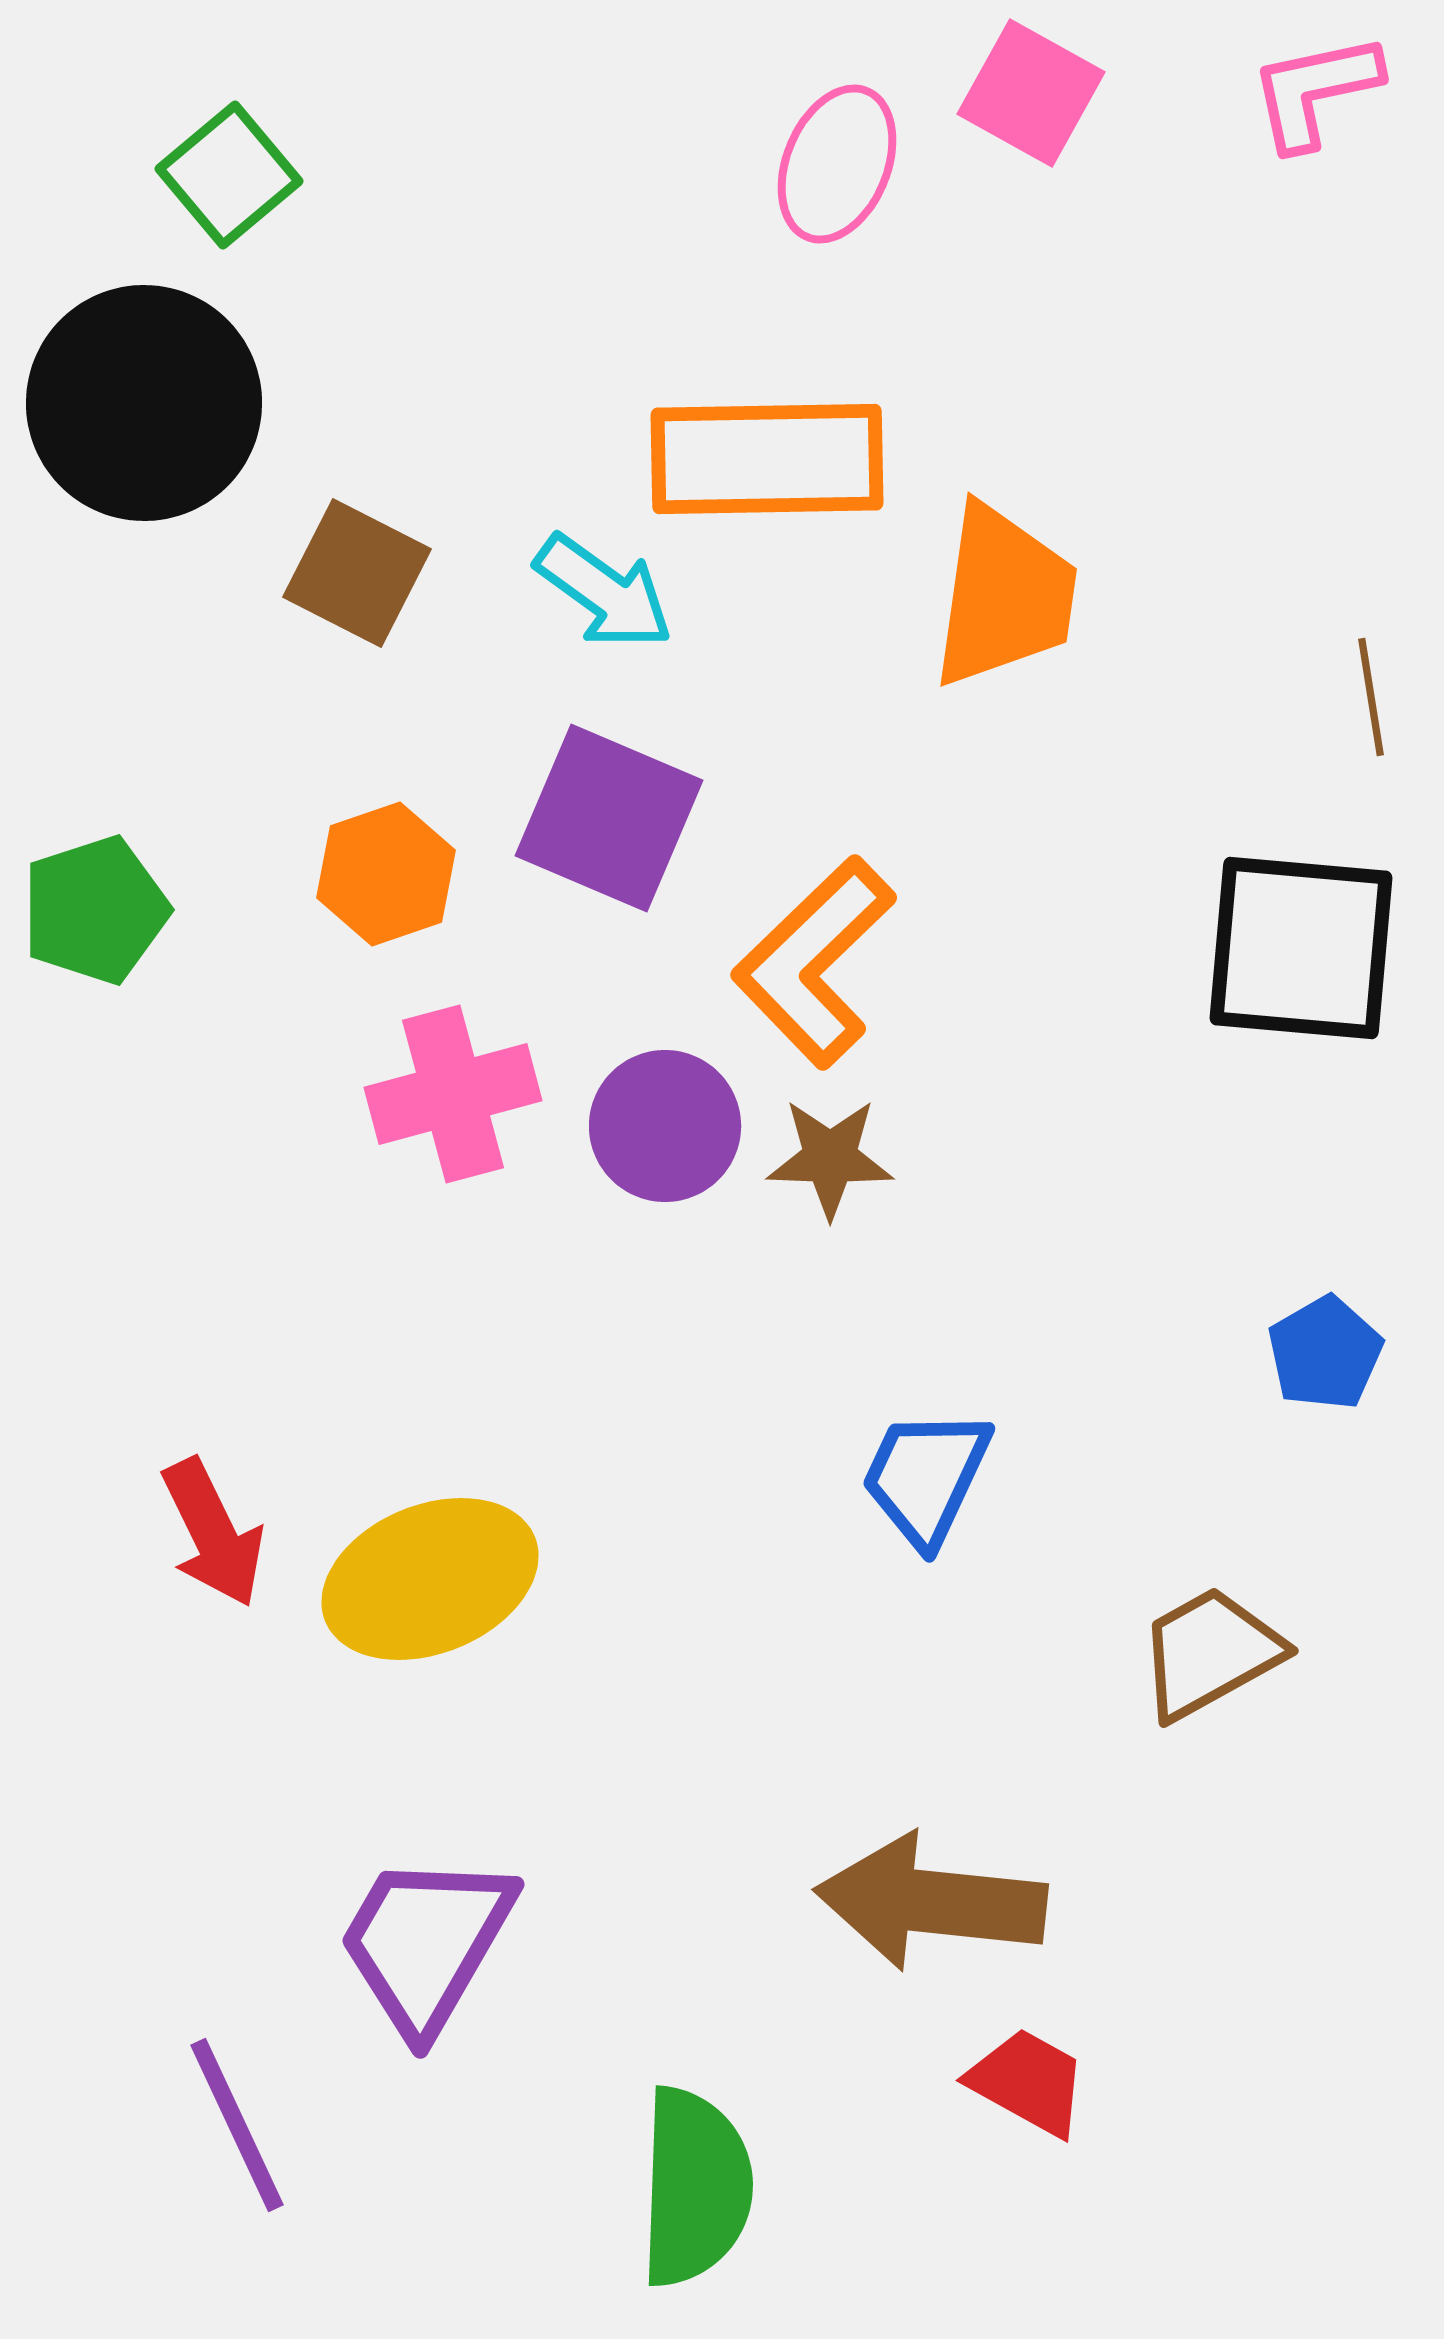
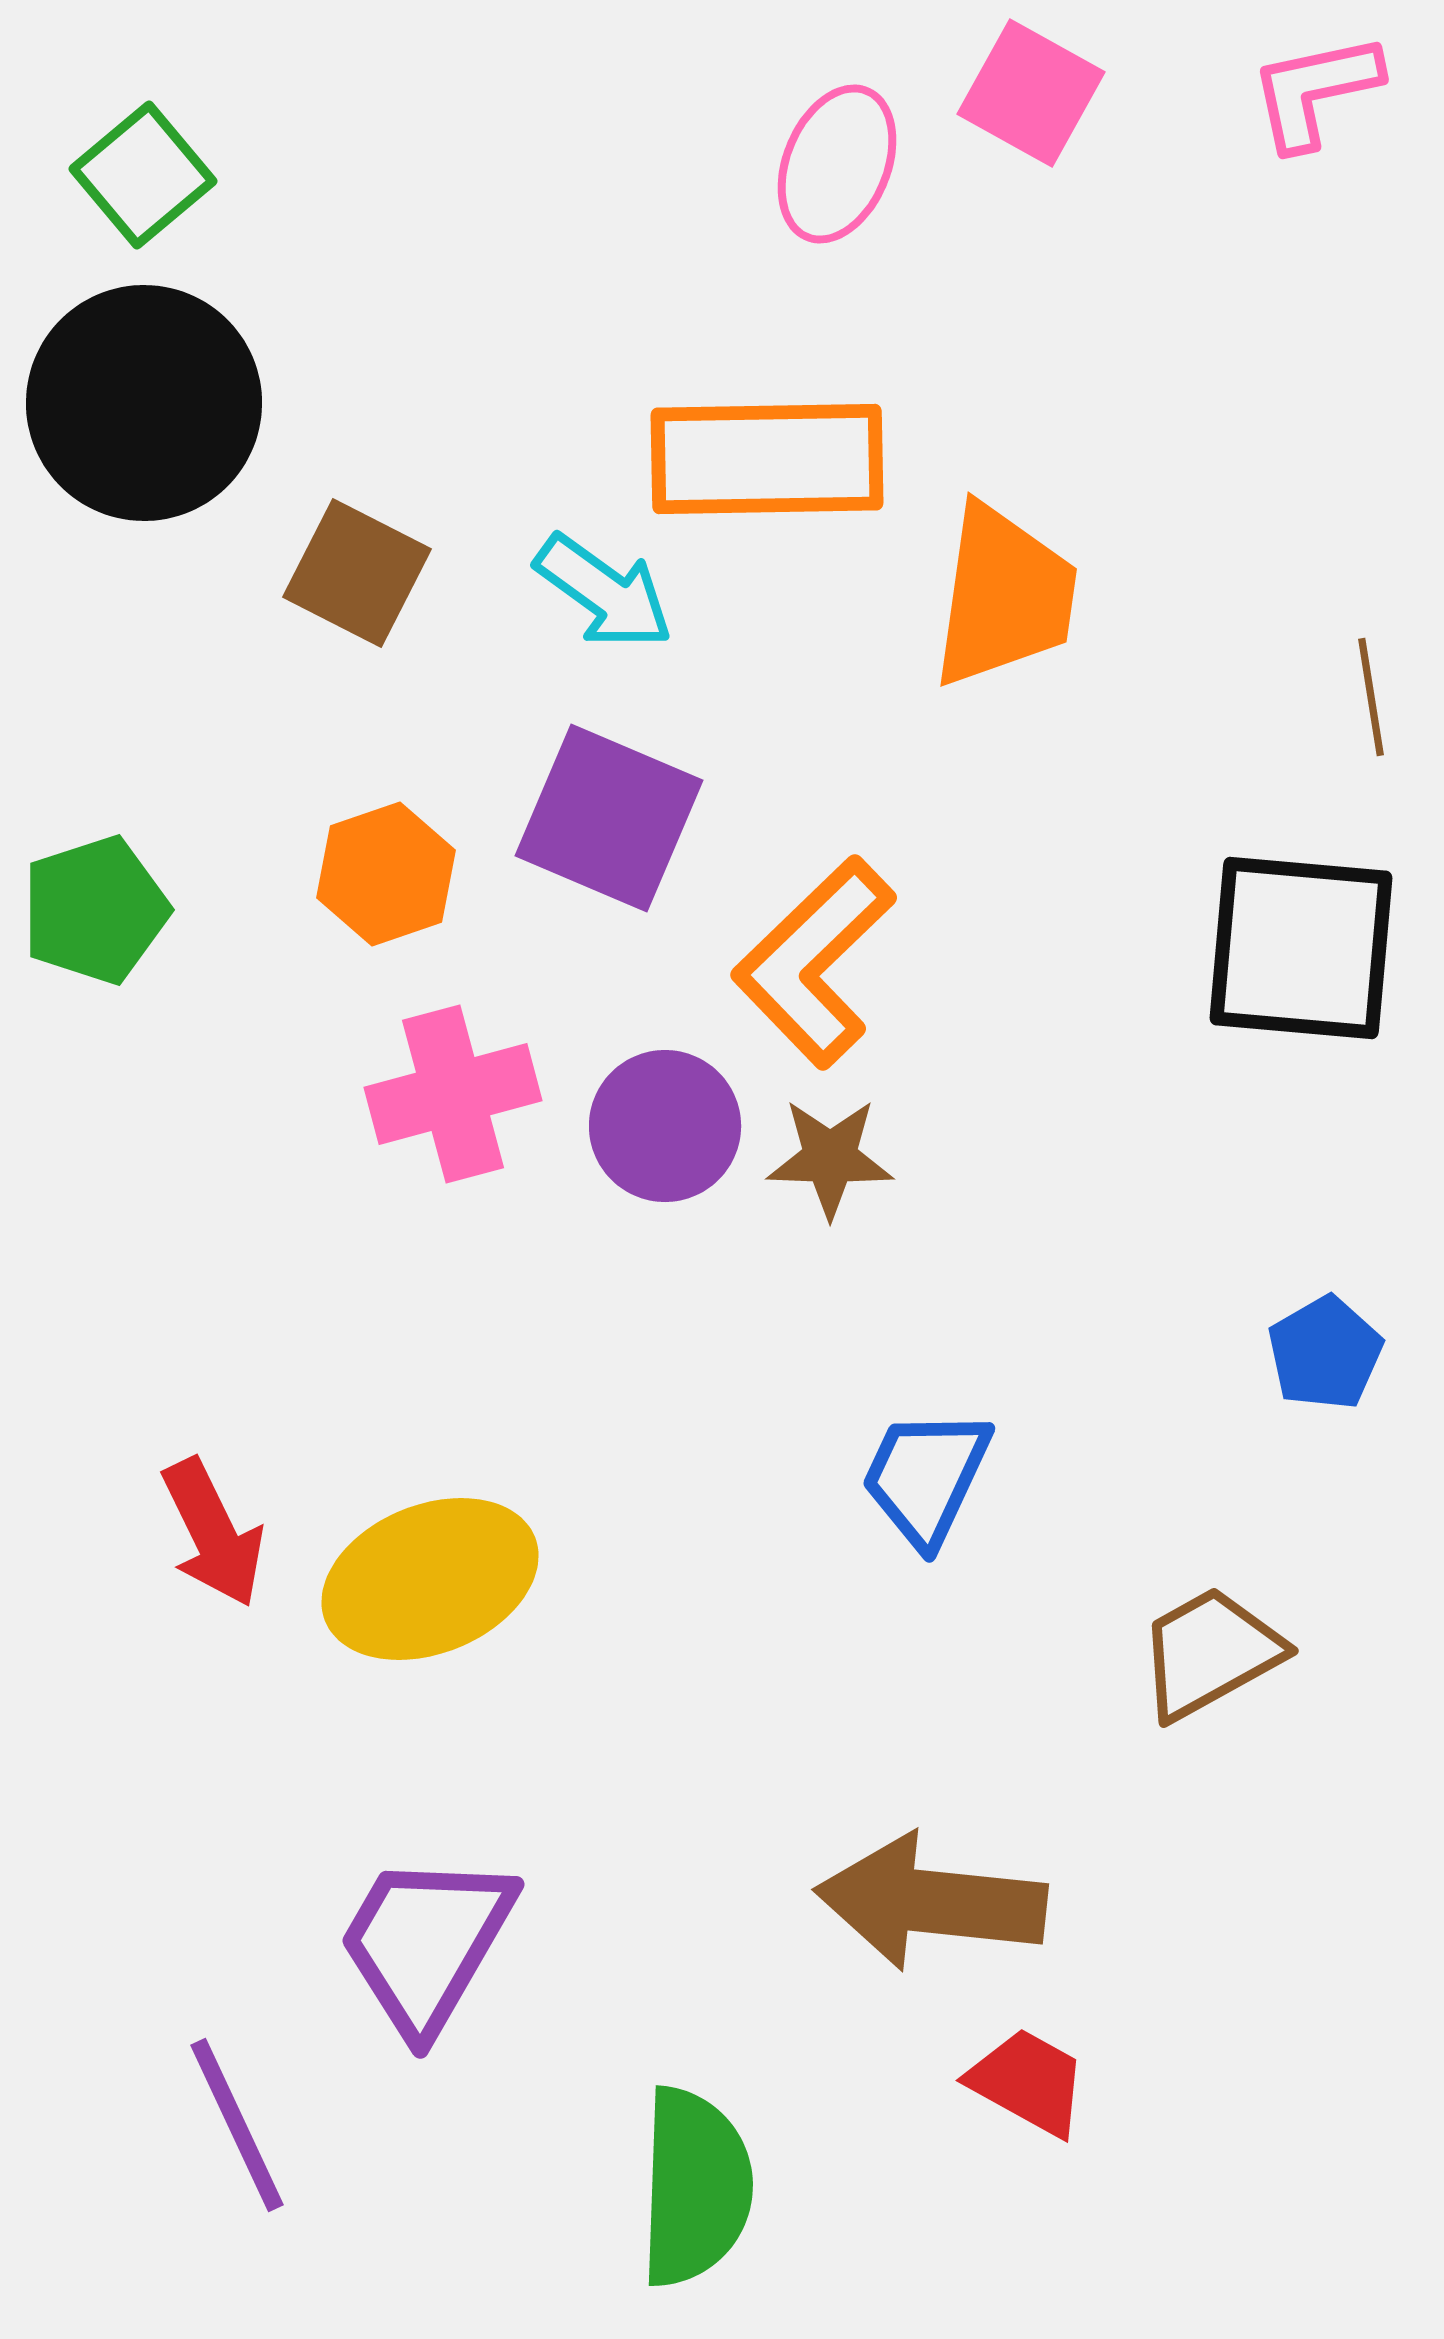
green square: moved 86 px left
